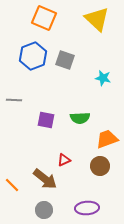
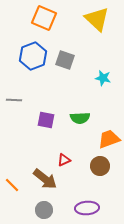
orange trapezoid: moved 2 px right
